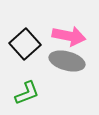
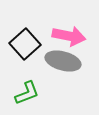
gray ellipse: moved 4 px left
